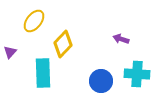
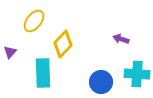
blue circle: moved 1 px down
